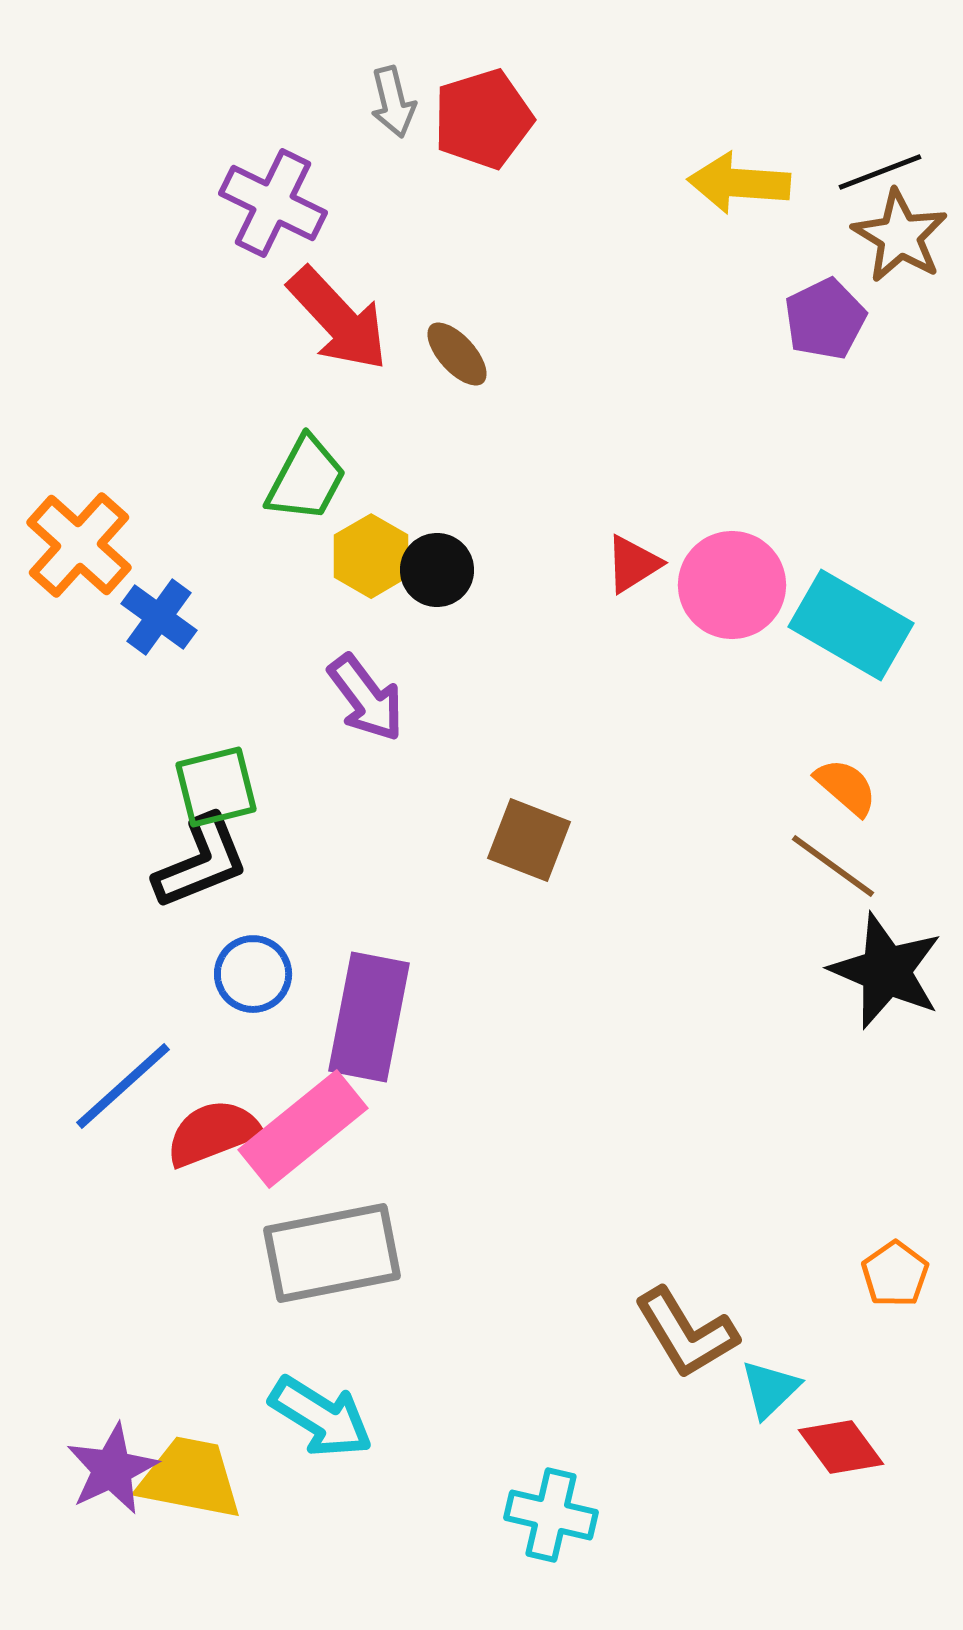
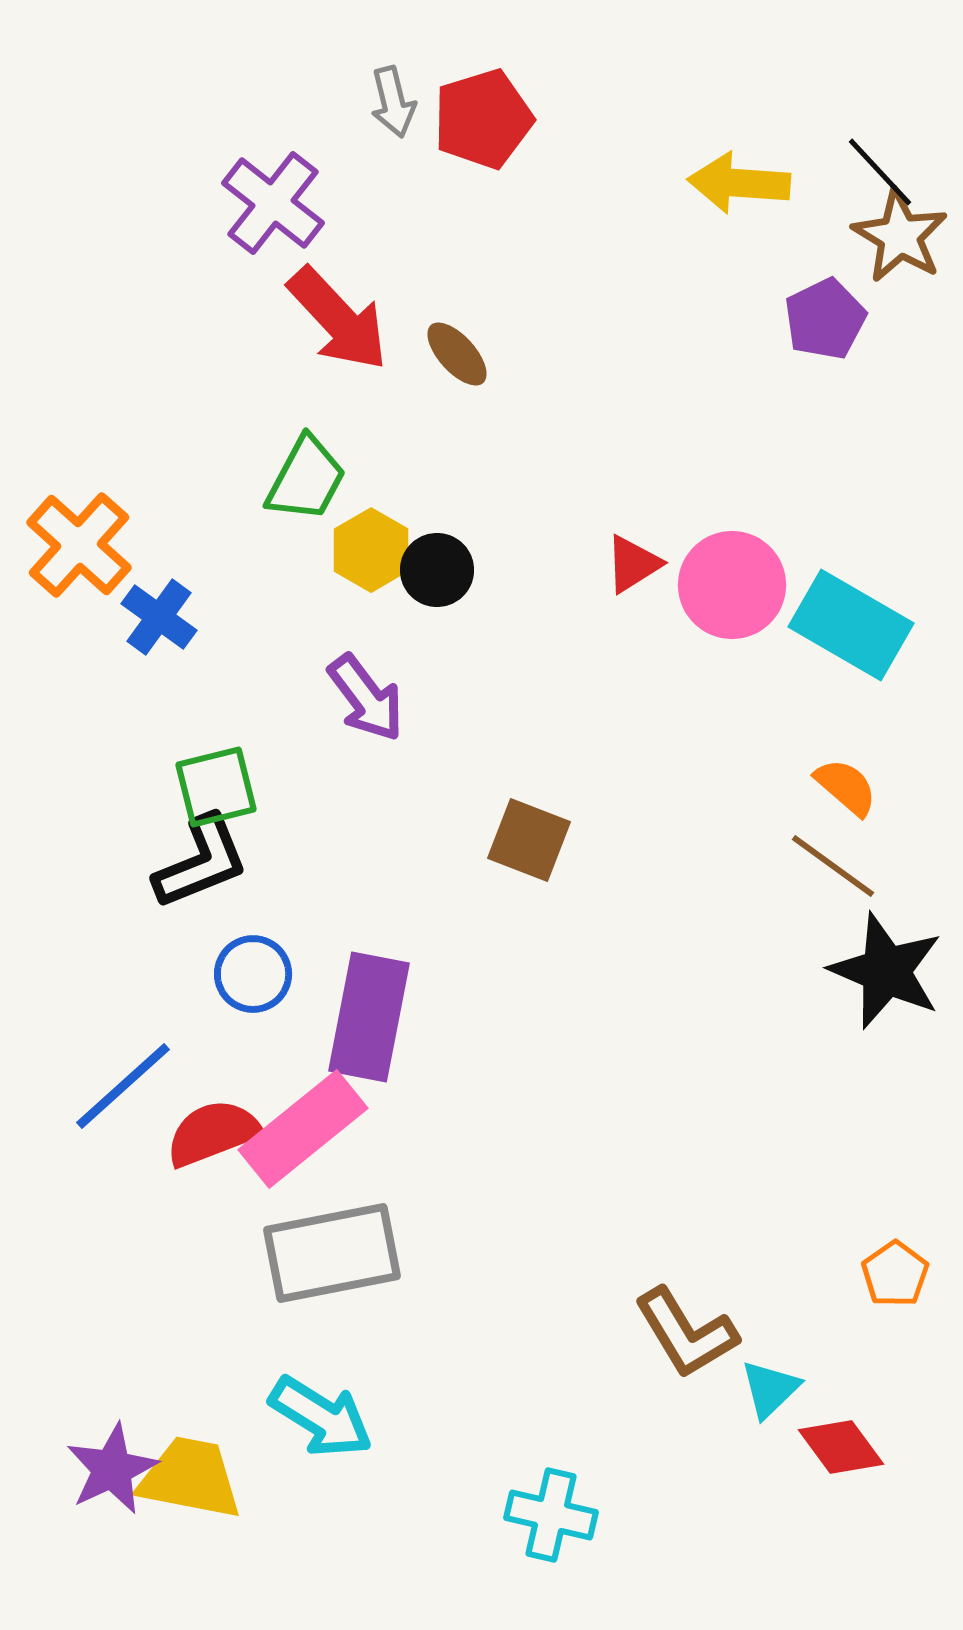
black line: rotated 68 degrees clockwise
purple cross: rotated 12 degrees clockwise
yellow hexagon: moved 6 px up
